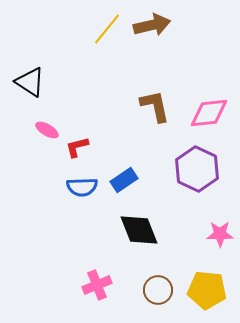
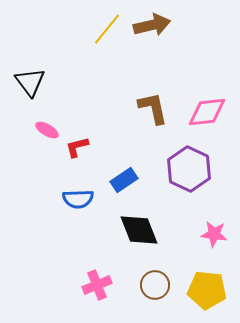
black triangle: rotated 20 degrees clockwise
brown L-shape: moved 2 px left, 2 px down
pink diamond: moved 2 px left, 1 px up
purple hexagon: moved 8 px left
blue semicircle: moved 4 px left, 12 px down
pink star: moved 6 px left; rotated 8 degrees clockwise
brown circle: moved 3 px left, 5 px up
